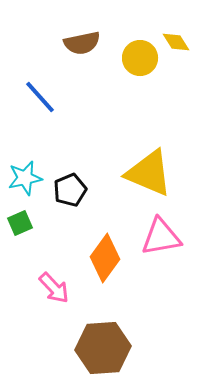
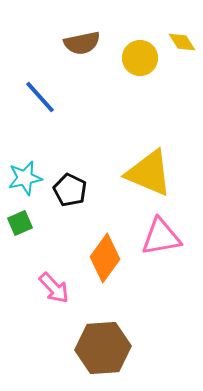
yellow diamond: moved 6 px right
black pentagon: rotated 24 degrees counterclockwise
